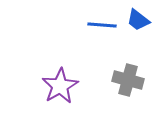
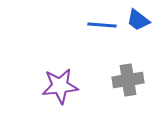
gray cross: rotated 24 degrees counterclockwise
purple star: rotated 24 degrees clockwise
